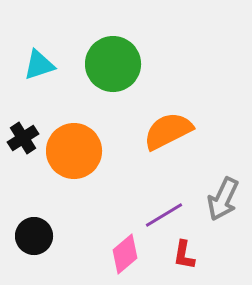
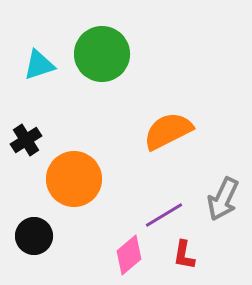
green circle: moved 11 px left, 10 px up
black cross: moved 3 px right, 2 px down
orange circle: moved 28 px down
pink diamond: moved 4 px right, 1 px down
